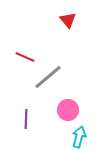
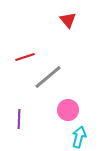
red line: rotated 42 degrees counterclockwise
purple line: moved 7 px left
